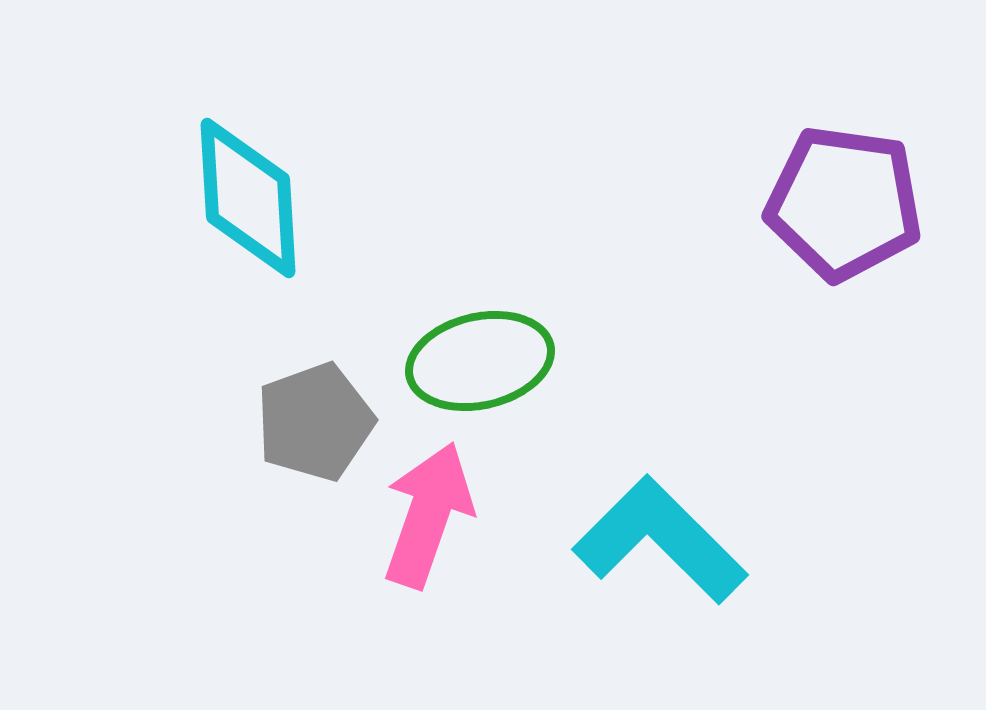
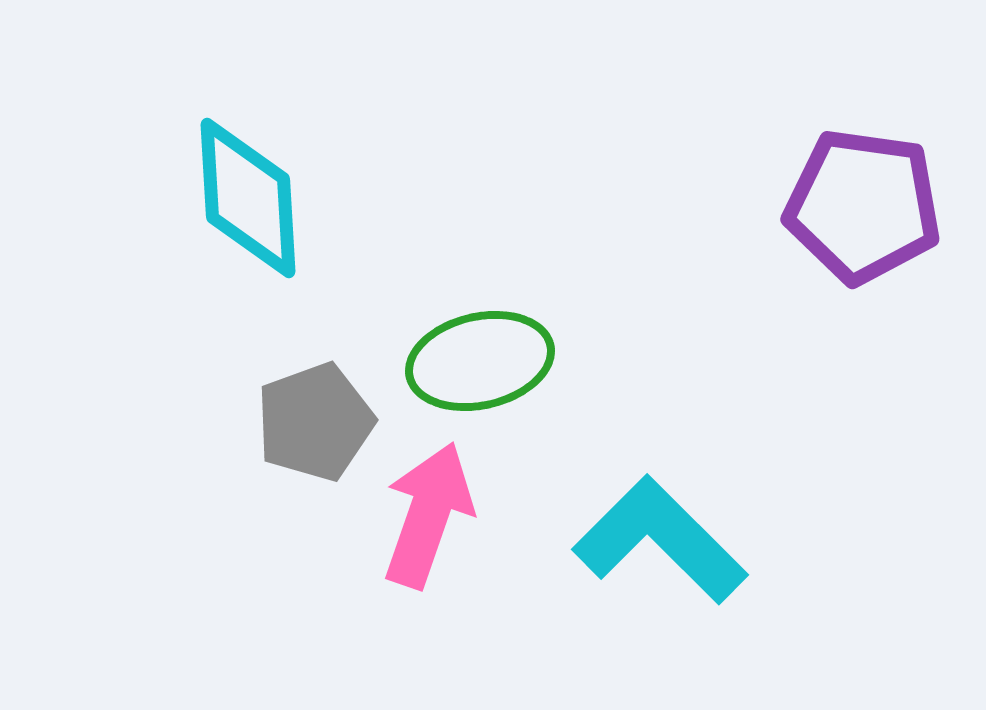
purple pentagon: moved 19 px right, 3 px down
